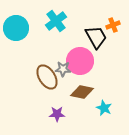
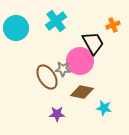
black trapezoid: moved 3 px left, 6 px down
cyan star: rotated 14 degrees counterclockwise
